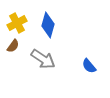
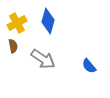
blue diamond: moved 4 px up
brown semicircle: rotated 48 degrees counterclockwise
